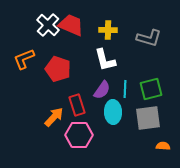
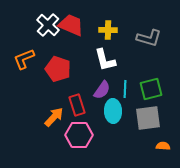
cyan ellipse: moved 1 px up
